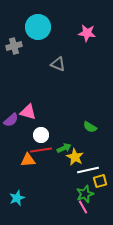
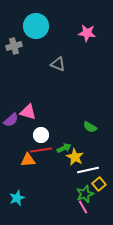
cyan circle: moved 2 px left, 1 px up
yellow square: moved 1 px left, 3 px down; rotated 24 degrees counterclockwise
